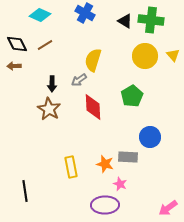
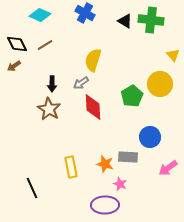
yellow circle: moved 15 px right, 28 px down
brown arrow: rotated 32 degrees counterclockwise
gray arrow: moved 2 px right, 3 px down
black line: moved 7 px right, 3 px up; rotated 15 degrees counterclockwise
pink arrow: moved 40 px up
